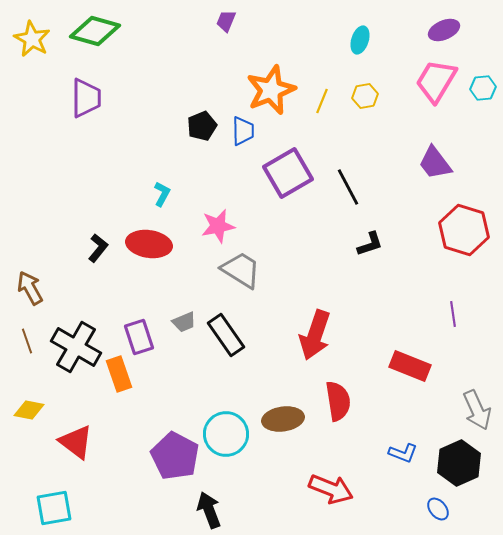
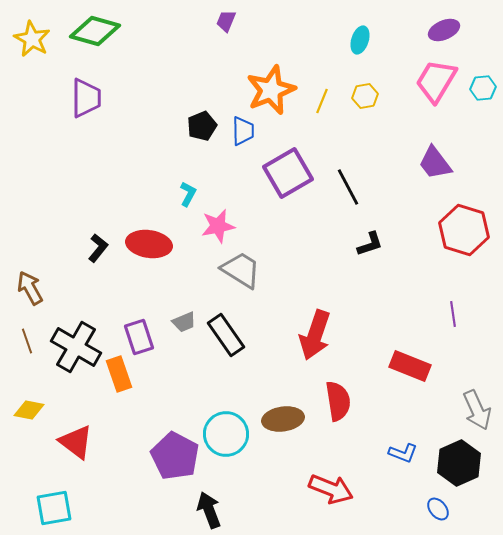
cyan L-shape at (162, 194): moved 26 px right
